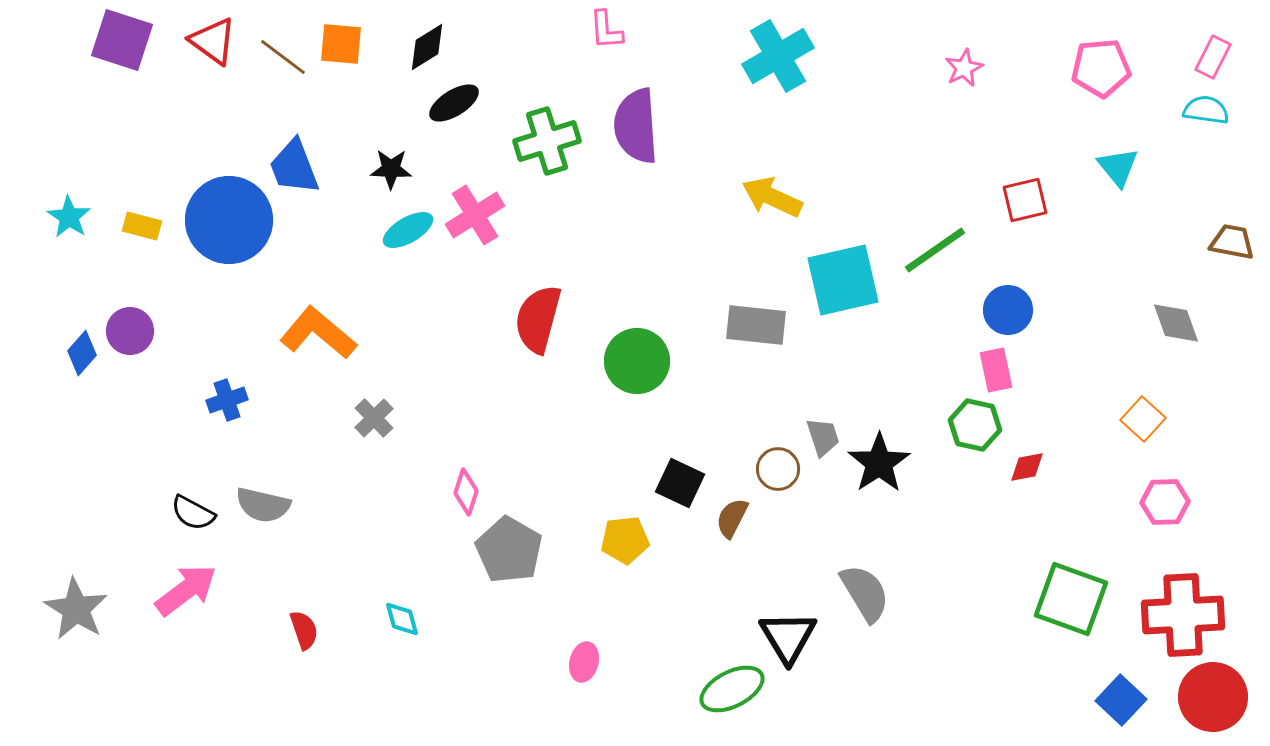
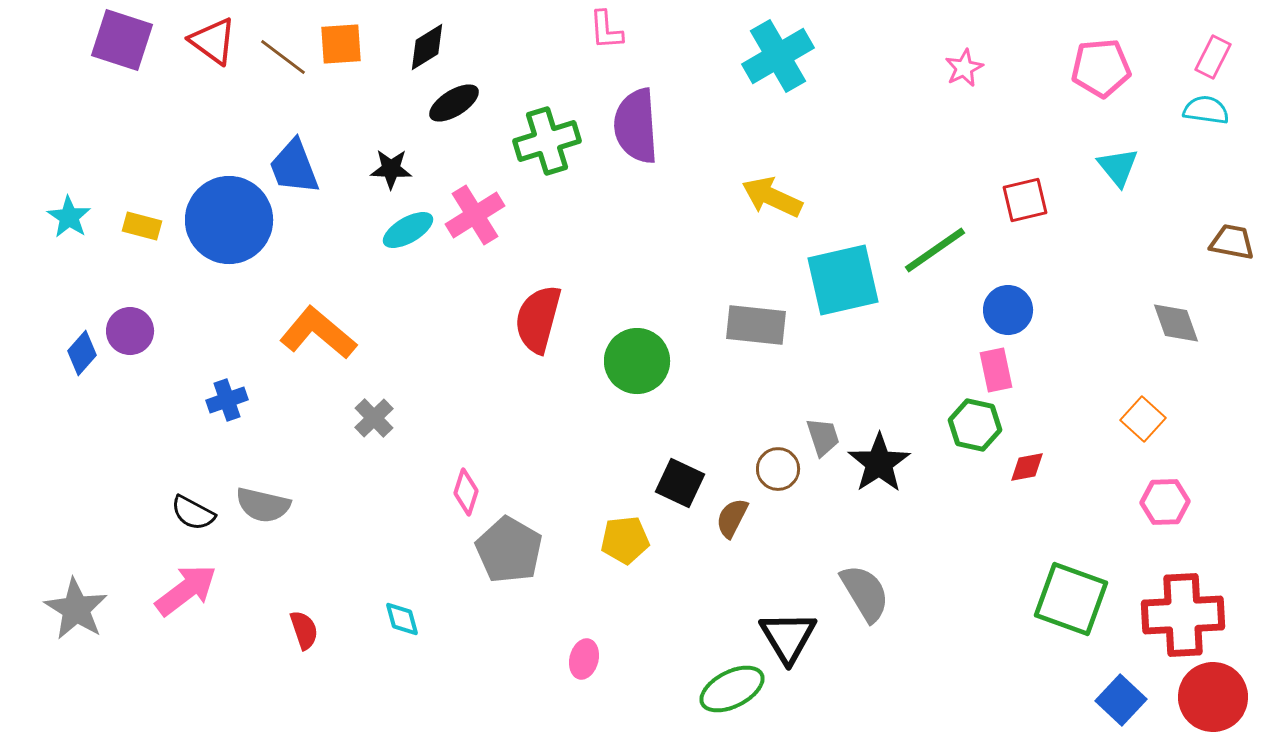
orange square at (341, 44): rotated 9 degrees counterclockwise
pink ellipse at (584, 662): moved 3 px up
